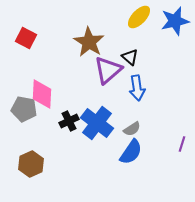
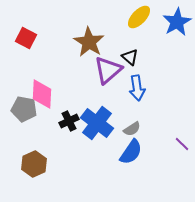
blue star: moved 2 px right, 1 px down; rotated 16 degrees counterclockwise
purple line: rotated 63 degrees counterclockwise
brown hexagon: moved 3 px right
